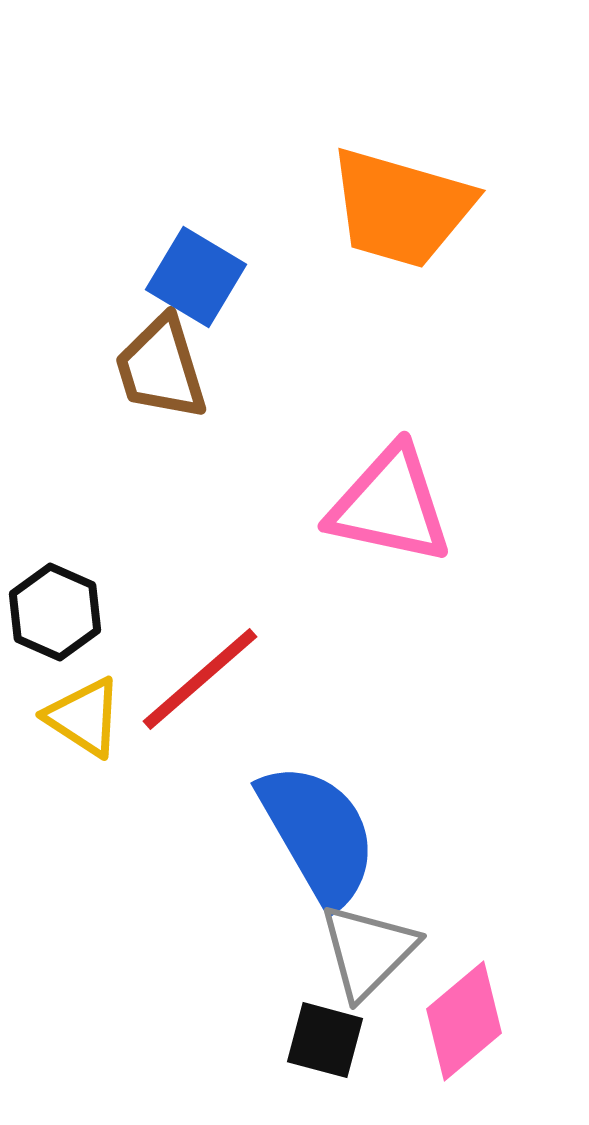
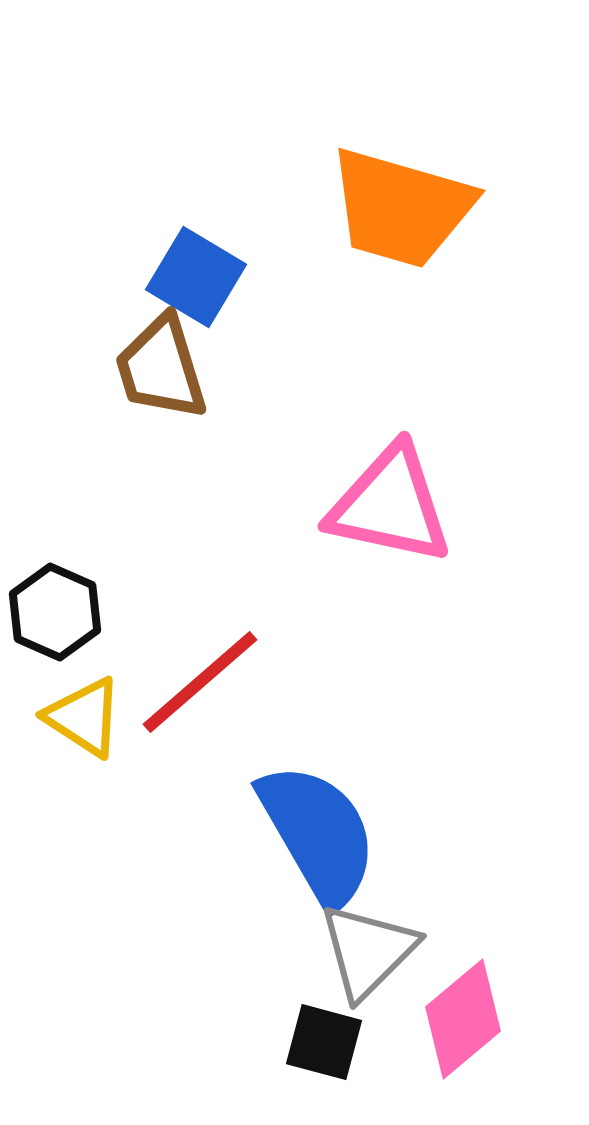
red line: moved 3 px down
pink diamond: moved 1 px left, 2 px up
black square: moved 1 px left, 2 px down
